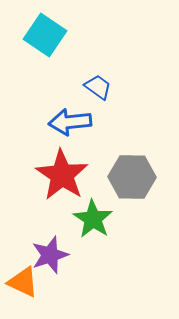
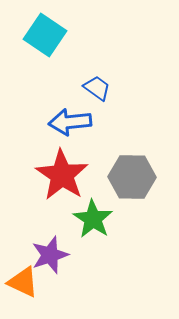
blue trapezoid: moved 1 px left, 1 px down
